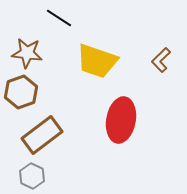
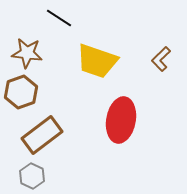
brown L-shape: moved 1 px up
